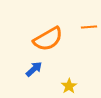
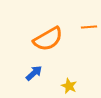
blue arrow: moved 4 px down
yellow star: rotated 14 degrees counterclockwise
